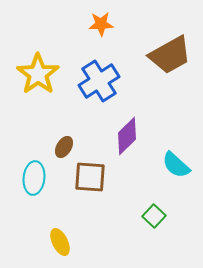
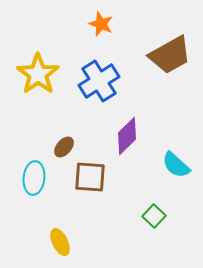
orange star: rotated 25 degrees clockwise
brown ellipse: rotated 10 degrees clockwise
